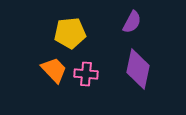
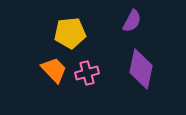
purple semicircle: moved 1 px up
purple diamond: moved 3 px right
pink cross: moved 1 px right, 1 px up; rotated 20 degrees counterclockwise
